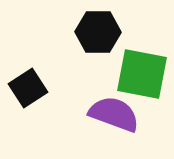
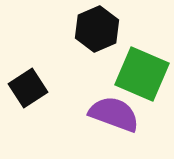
black hexagon: moved 1 px left, 3 px up; rotated 24 degrees counterclockwise
green square: rotated 12 degrees clockwise
